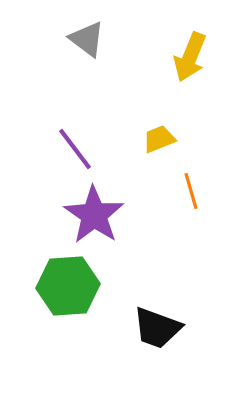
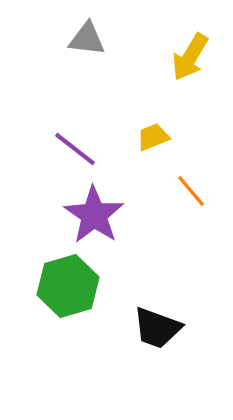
gray triangle: rotated 30 degrees counterclockwise
yellow arrow: rotated 9 degrees clockwise
yellow trapezoid: moved 6 px left, 2 px up
purple line: rotated 15 degrees counterclockwise
orange line: rotated 24 degrees counterclockwise
green hexagon: rotated 12 degrees counterclockwise
